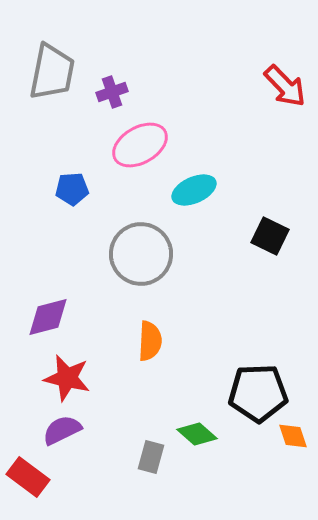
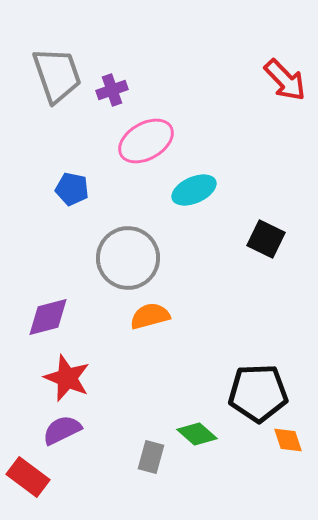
gray trapezoid: moved 5 px right, 3 px down; rotated 30 degrees counterclockwise
red arrow: moved 6 px up
purple cross: moved 2 px up
pink ellipse: moved 6 px right, 4 px up
blue pentagon: rotated 16 degrees clockwise
black square: moved 4 px left, 3 px down
gray circle: moved 13 px left, 4 px down
orange semicircle: moved 25 px up; rotated 108 degrees counterclockwise
red star: rotated 9 degrees clockwise
orange diamond: moved 5 px left, 4 px down
